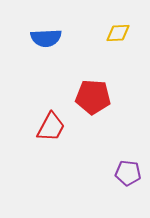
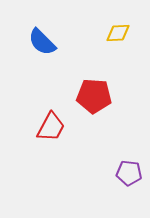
blue semicircle: moved 4 px left, 4 px down; rotated 48 degrees clockwise
red pentagon: moved 1 px right, 1 px up
purple pentagon: moved 1 px right
